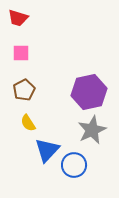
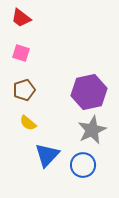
red trapezoid: moved 3 px right; rotated 20 degrees clockwise
pink square: rotated 18 degrees clockwise
brown pentagon: rotated 10 degrees clockwise
yellow semicircle: rotated 18 degrees counterclockwise
blue triangle: moved 5 px down
blue circle: moved 9 px right
